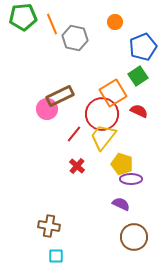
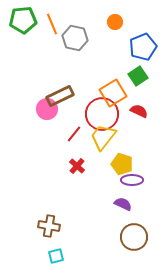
green pentagon: moved 3 px down
purple ellipse: moved 1 px right, 1 px down
purple semicircle: moved 2 px right
cyan square: rotated 14 degrees counterclockwise
